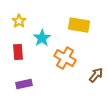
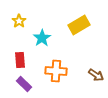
yellow rectangle: rotated 40 degrees counterclockwise
red rectangle: moved 2 px right, 8 px down
orange cross: moved 9 px left, 13 px down; rotated 25 degrees counterclockwise
brown arrow: rotated 84 degrees clockwise
purple rectangle: rotated 56 degrees clockwise
